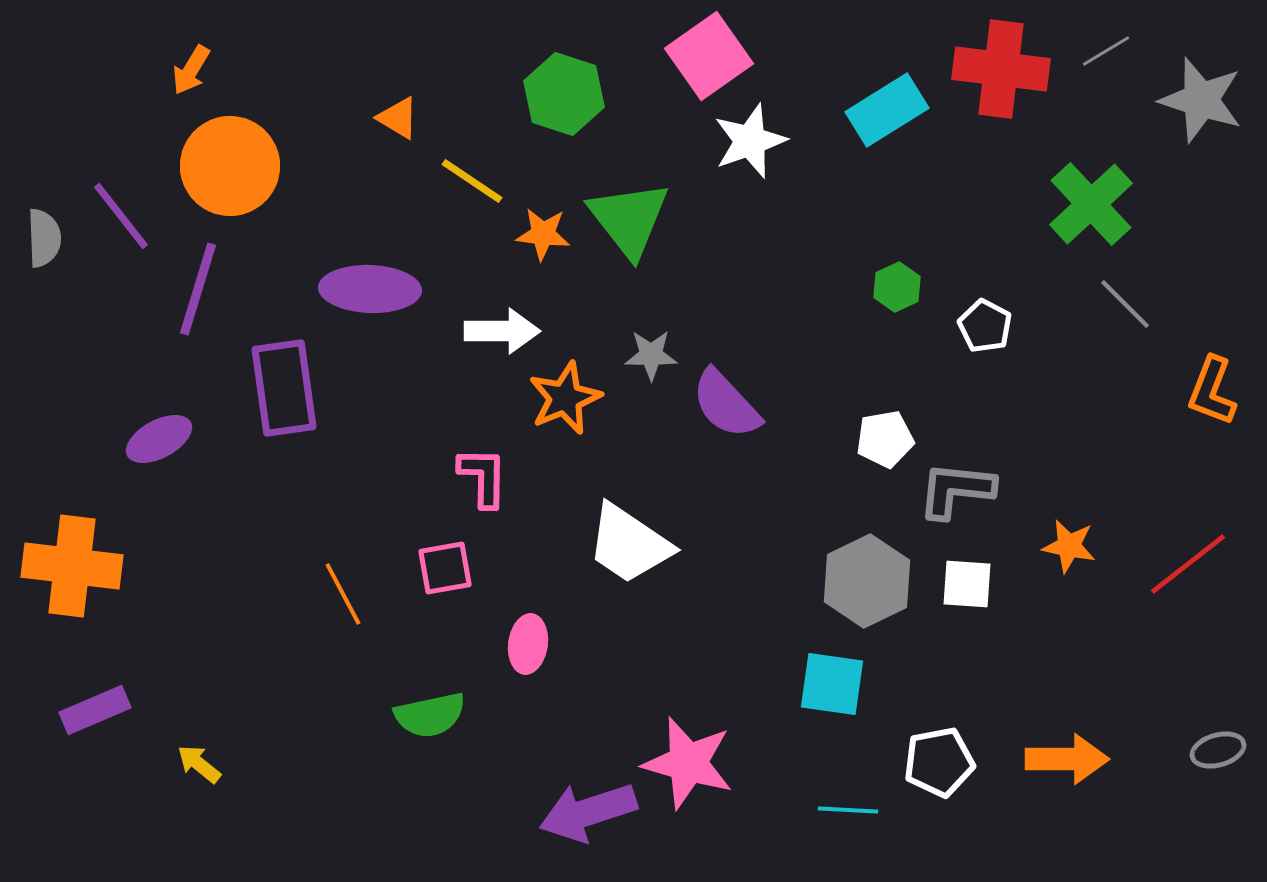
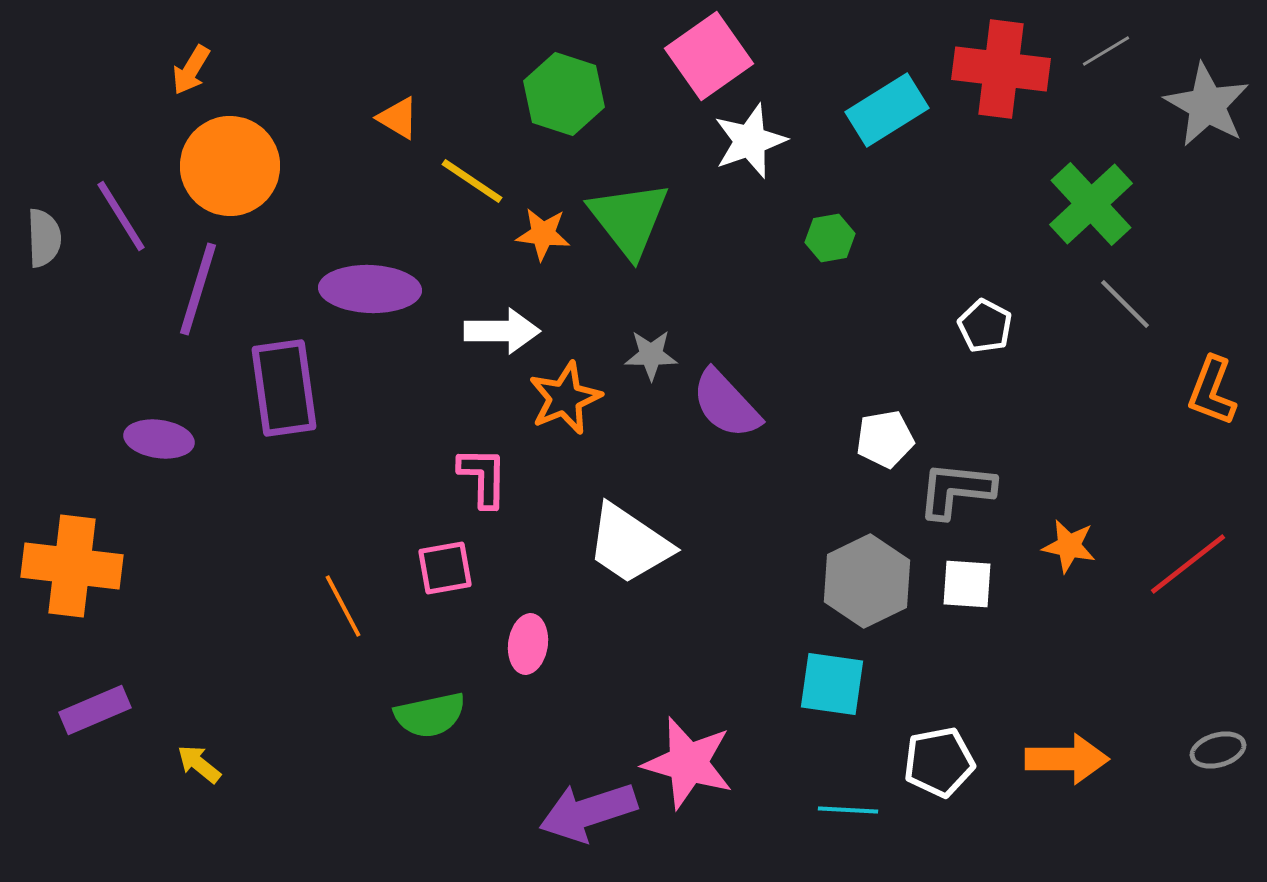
gray star at (1201, 100): moved 6 px right, 5 px down; rotated 12 degrees clockwise
purple line at (121, 216): rotated 6 degrees clockwise
green hexagon at (897, 287): moved 67 px left, 49 px up; rotated 15 degrees clockwise
purple ellipse at (159, 439): rotated 36 degrees clockwise
orange line at (343, 594): moved 12 px down
